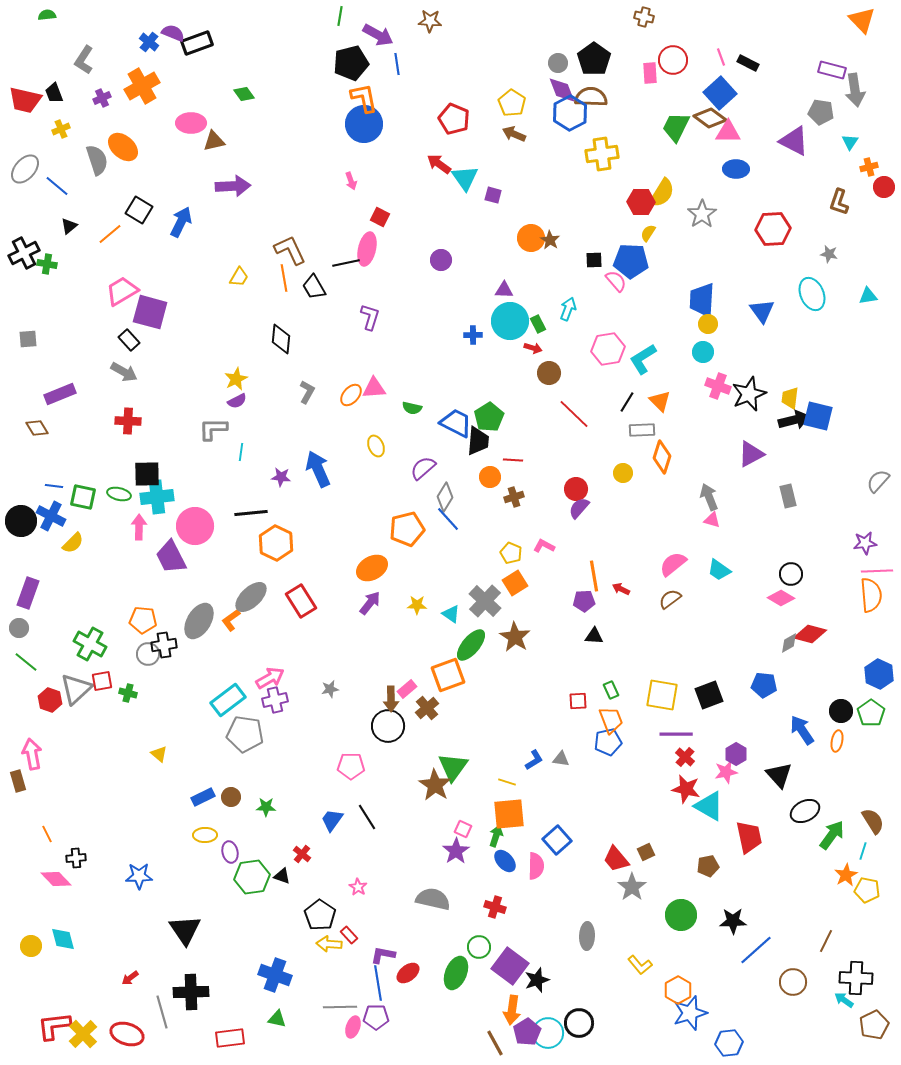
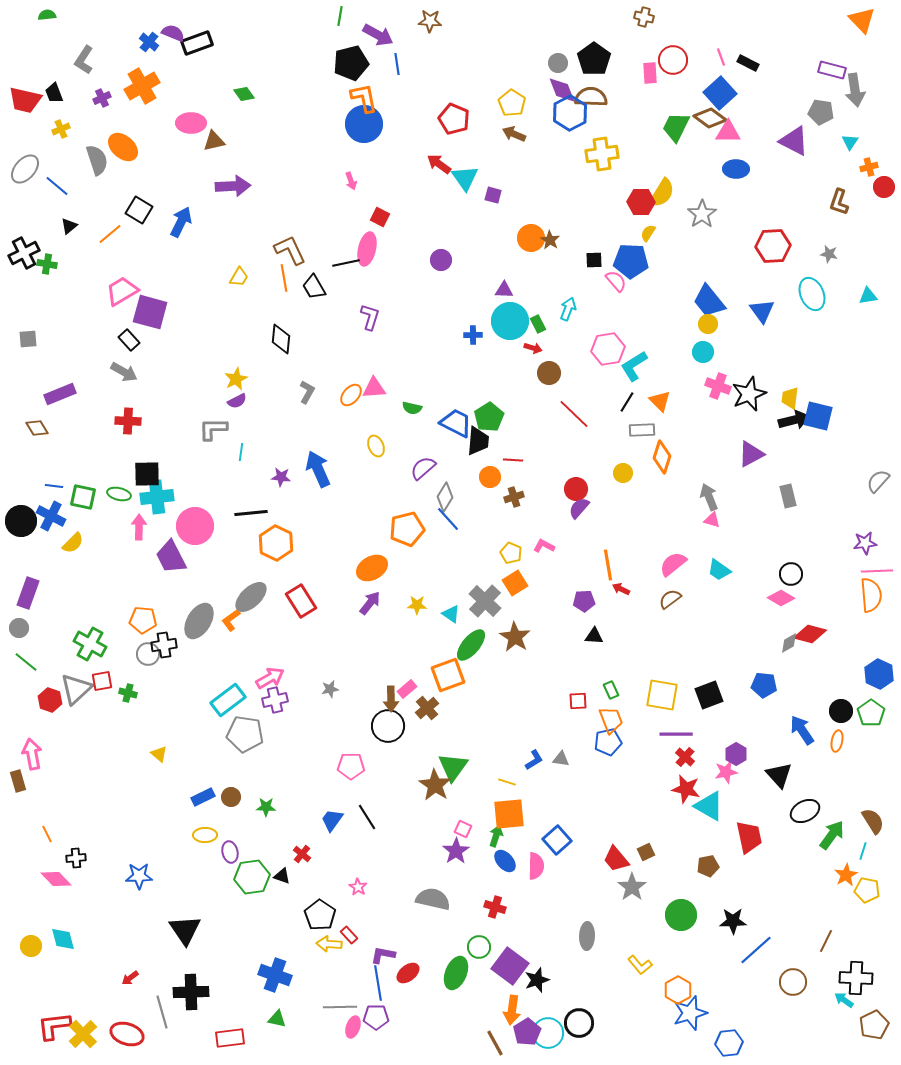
red hexagon at (773, 229): moved 17 px down
blue trapezoid at (702, 300): moved 7 px right, 1 px down; rotated 42 degrees counterclockwise
cyan L-shape at (643, 359): moved 9 px left, 7 px down
orange line at (594, 576): moved 14 px right, 11 px up
